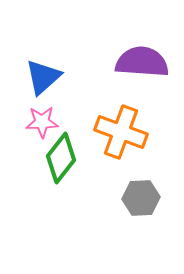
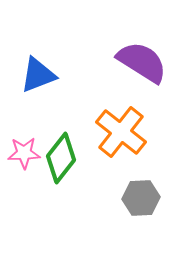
purple semicircle: rotated 28 degrees clockwise
blue triangle: moved 5 px left, 2 px up; rotated 21 degrees clockwise
pink star: moved 18 px left, 31 px down
orange cross: rotated 18 degrees clockwise
